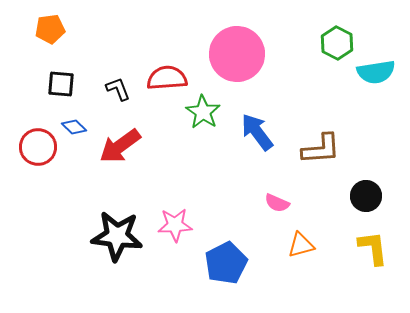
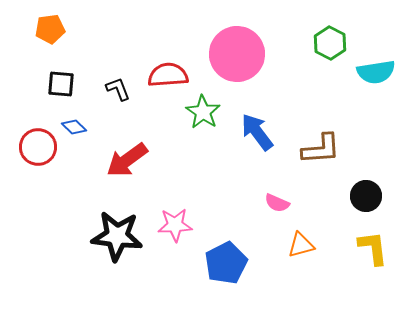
green hexagon: moved 7 px left
red semicircle: moved 1 px right, 3 px up
red arrow: moved 7 px right, 14 px down
